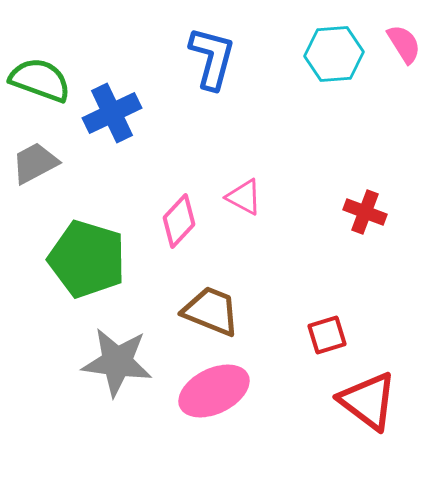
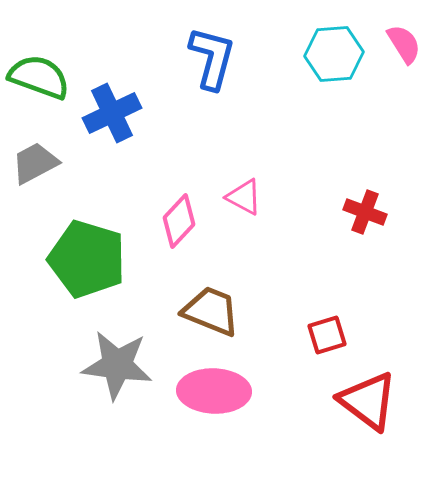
green semicircle: moved 1 px left, 3 px up
gray star: moved 3 px down
pink ellipse: rotated 28 degrees clockwise
